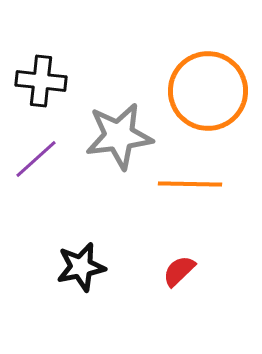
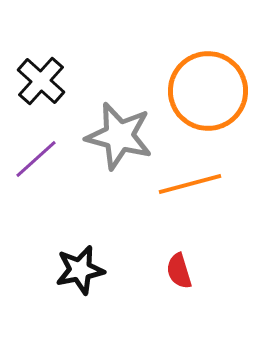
black cross: rotated 36 degrees clockwise
gray star: rotated 22 degrees clockwise
orange line: rotated 16 degrees counterclockwise
black star: moved 1 px left, 3 px down
red semicircle: rotated 63 degrees counterclockwise
